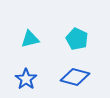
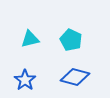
cyan pentagon: moved 6 px left, 1 px down
blue star: moved 1 px left, 1 px down
